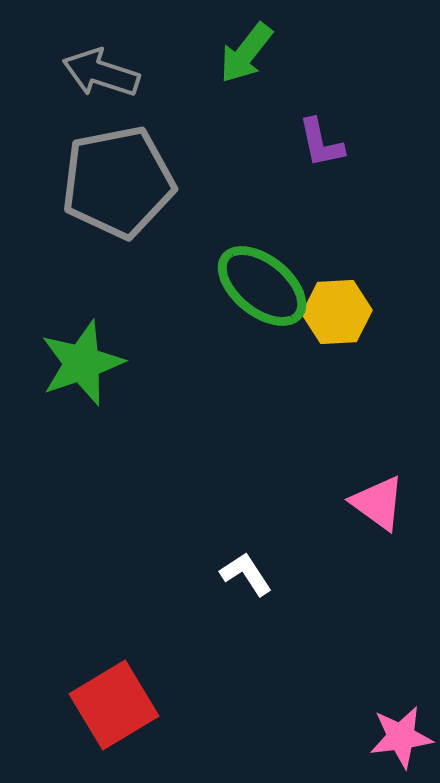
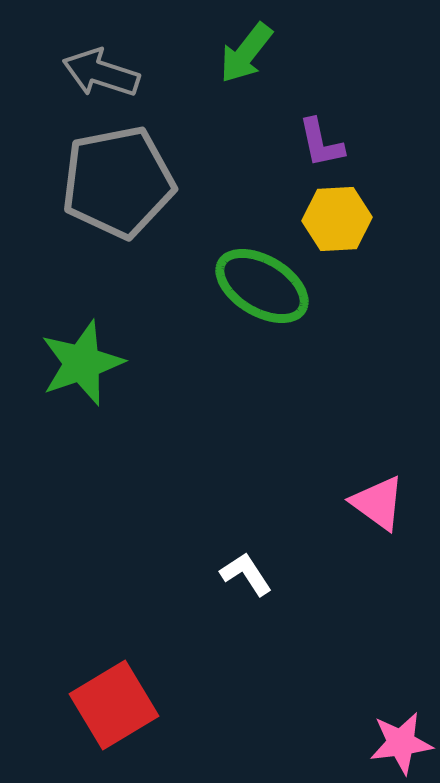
green ellipse: rotated 8 degrees counterclockwise
yellow hexagon: moved 93 px up
pink star: moved 6 px down
